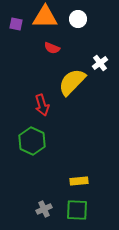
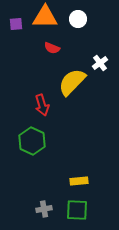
purple square: rotated 16 degrees counterclockwise
gray cross: rotated 14 degrees clockwise
